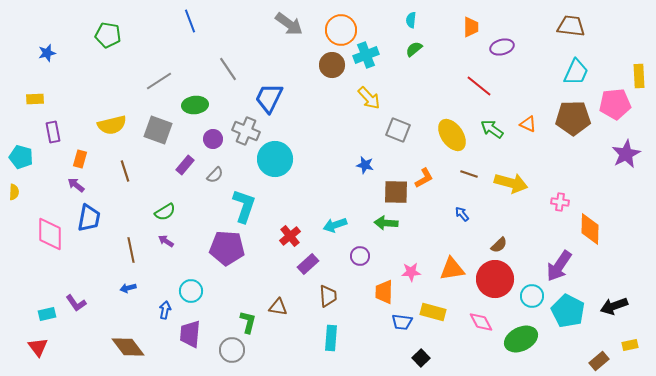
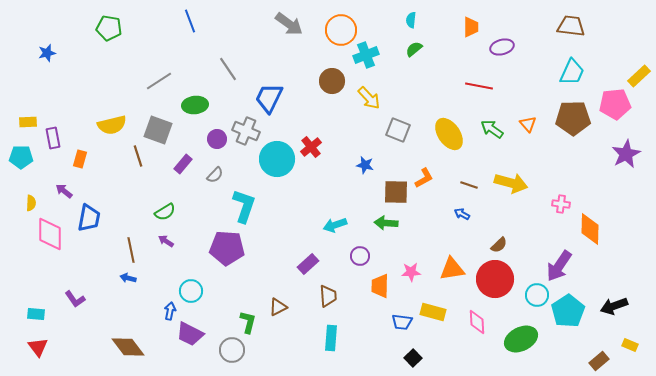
green pentagon at (108, 35): moved 1 px right, 7 px up
brown circle at (332, 65): moved 16 px down
cyan trapezoid at (576, 72): moved 4 px left
yellow rectangle at (639, 76): rotated 50 degrees clockwise
red line at (479, 86): rotated 28 degrees counterclockwise
yellow rectangle at (35, 99): moved 7 px left, 23 px down
orange triangle at (528, 124): rotated 24 degrees clockwise
purple rectangle at (53, 132): moved 6 px down
yellow ellipse at (452, 135): moved 3 px left, 1 px up
purple circle at (213, 139): moved 4 px right
cyan pentagon at (21, 157): rotated 15 degrees counterclockwise
cyan circle at (275, 159): moved 2 px right
purple rectangle at (185, 165): moved 2 px left, 1 px up
brown line at (125, 171): moved 13 px right, 15 px up
brown line at (469, 174): moved 11 px down
purple arrow at (76, 185): moved 12 px left, 6 px down
yellow semicircle at (14, 192): moved 17 px right, 11 px down
pink cross at (560, 202): moved 1 px right, 2 px down
blue arrow at (462, 214): rotated 21 degrees counterclockwise
red cross at (290, 236): moved 21 px right, 89 px up
blue arrow at (128, 288): moved 10 px up; rotated 28 degrees clockwise
orange trapezoid at (384, 292): moved 4 px left, 6 px up
cyan circle at (532, 296): moved 5 px right, 1 px up
purple L-shape at (76, 303): moved 1 px left, 4 px up
brown triangle at (278, 307): rotated 36 degrees counterclockwise
blue arrow at (165, 310): moved 5 px right, 1 px down
cyan pentagon at (568, 311): rotated 12 degrees clockwise
cyan rectangle at (47, 314): moved 11 px left; rotated 18 degrees clockwise
pink diamond at (481, 322): moved 4 px left; rotated 25 degrees clockwise
purple trapezoid at (190, 334): rotated 68 degrees counterclockwise
yellow rectangle at (630, 345): rotated 35 degrees clockwise
black square at (421, 358): moved 8 px left
